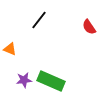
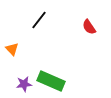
orange triangle: moved 2 px right; rotated 24 degrees clockwise
purple star: moved 4 px down
